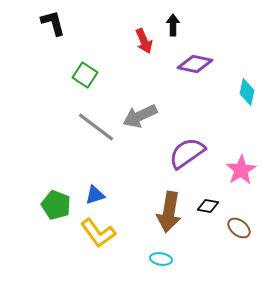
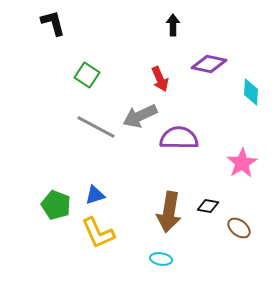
red arrow: moved 16 px right, 38 px down
purple diamond: moved 14 px right
green square: moved 2 px right
cyan diamond: moved 4 px right; rotated 8 degrees counterclockwise
gray line: rotated 9 degrees counterclockwise
purple semicircle: moved 8 px left, 15 px up; rotated 36 degrees clockwise
pink star: moved 1 px right, 7 px up
yellow L-shape: rotated 12 degrees clockwise
